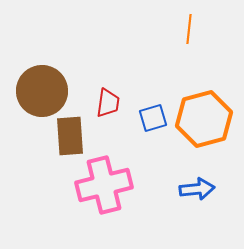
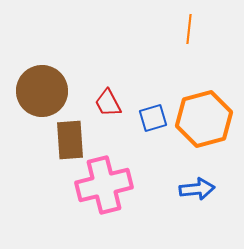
red trapezoid: rotated 144 degrees clockwise
brown rectangle: moved 4 px down
